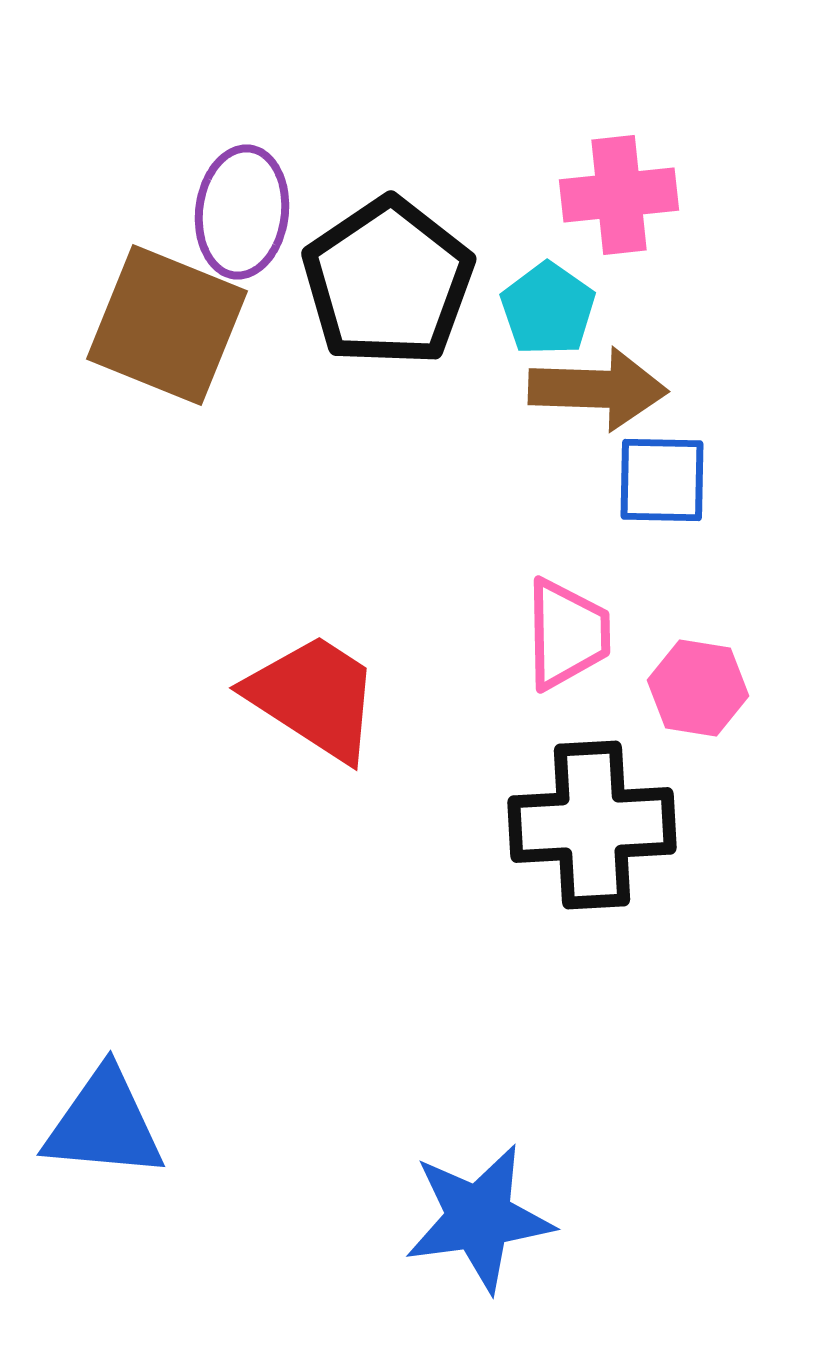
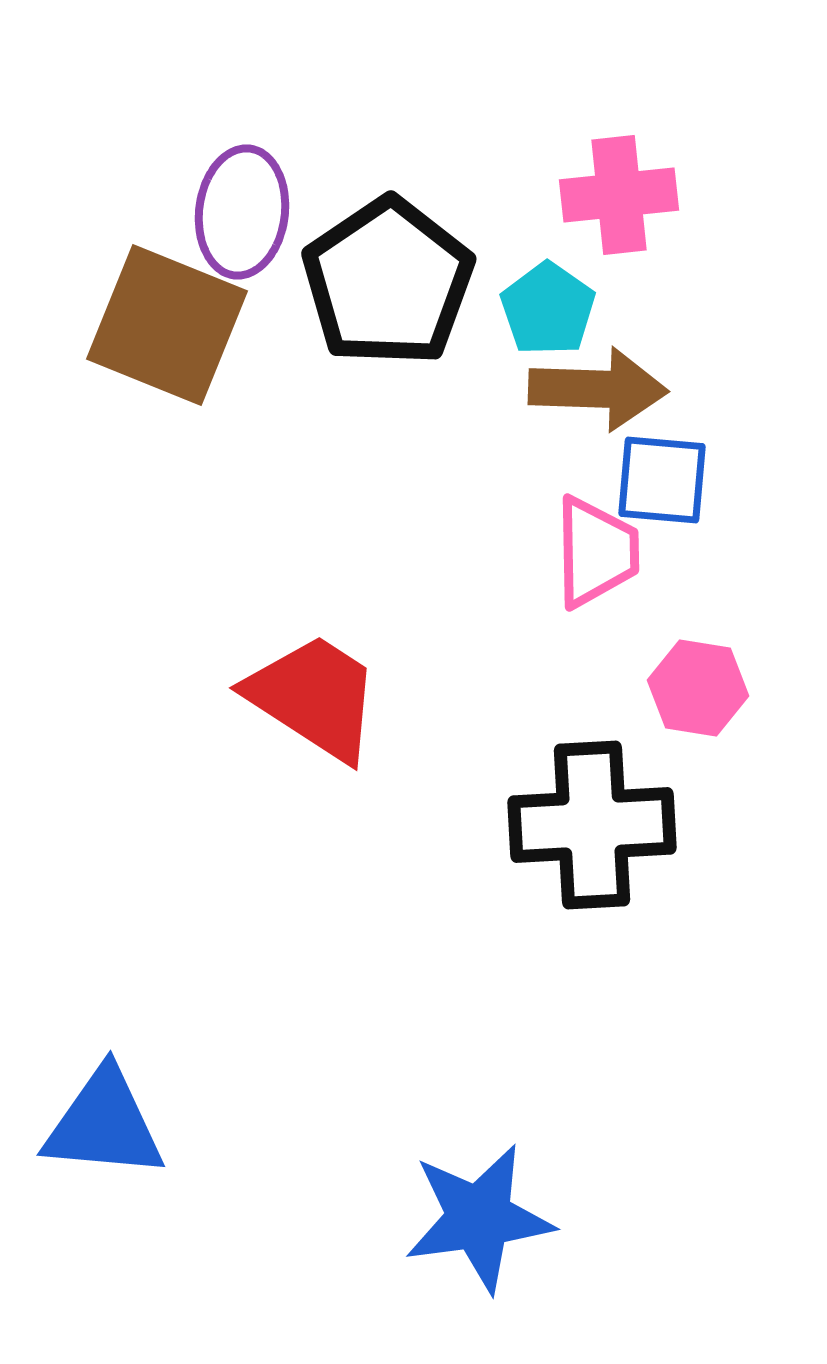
blue square: rotated 4 degrees clockwise
pink trapezoid: moved 29 px right, 82 px up
